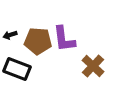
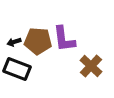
black arrow: moved 4 px right, 7 px down
brown cross: moved 2 px left
